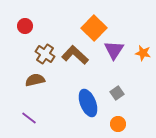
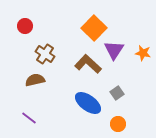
brown L-shape: moved 13 px right, 9 px down
blue ellipse: rotated 32 degrees counterclockwise
